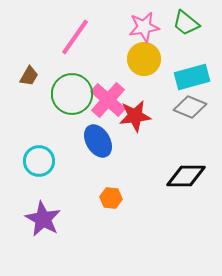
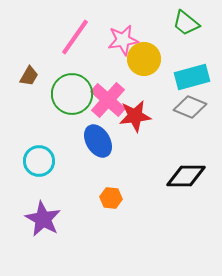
pink star: moved 21 px left, 13 px down
